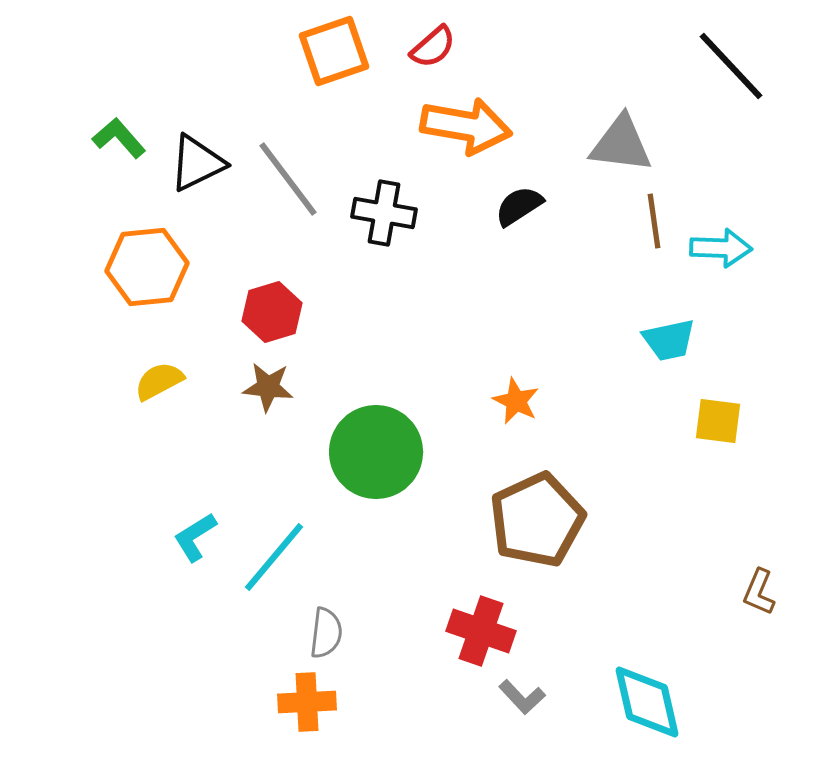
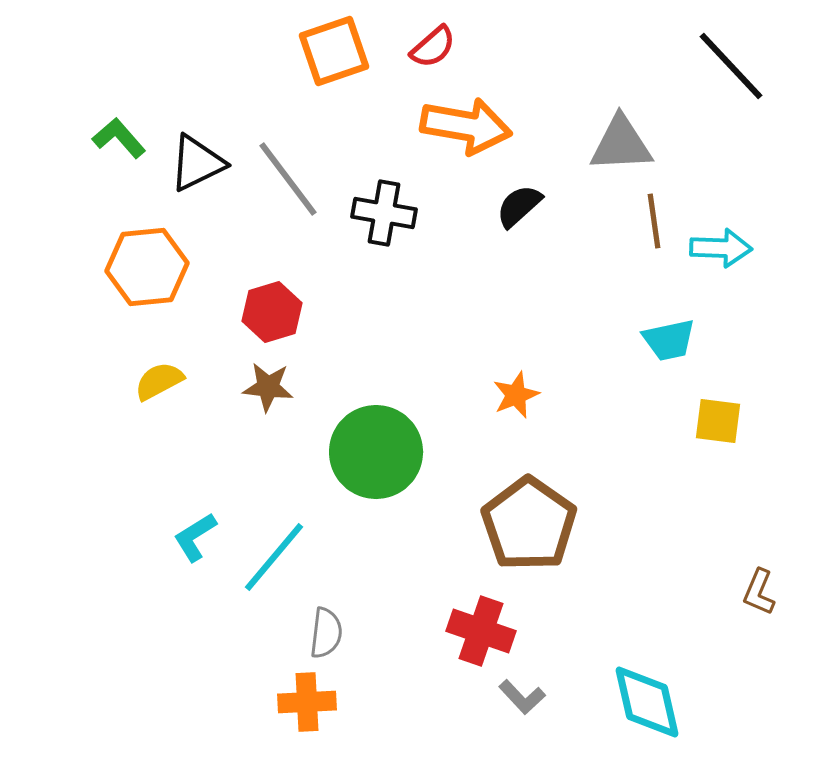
gray triangle: rotated 10 degrees counterclockwise
black semicircle: rotated 9 degrees counterclockwise
orange star: moved 6 px up; rotated 24 degrees clockwise
brown pentagon: moved 8 px left, 4 px down; rotated 12 degrees counterclockwise
